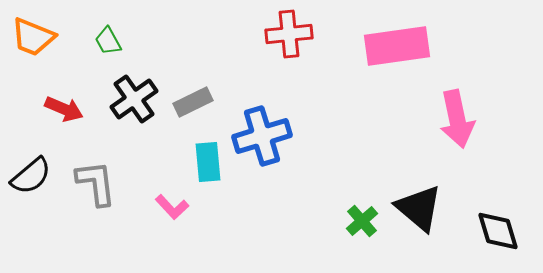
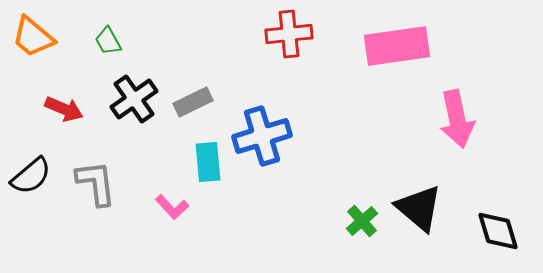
orange trapezoid: rotated 18 degrees clockwise
